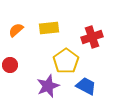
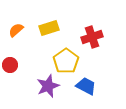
yellow rectangle: rotated 12 degrees counterclockwise
